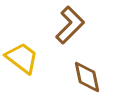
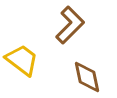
yellow trapezoid: moved 2 px down
